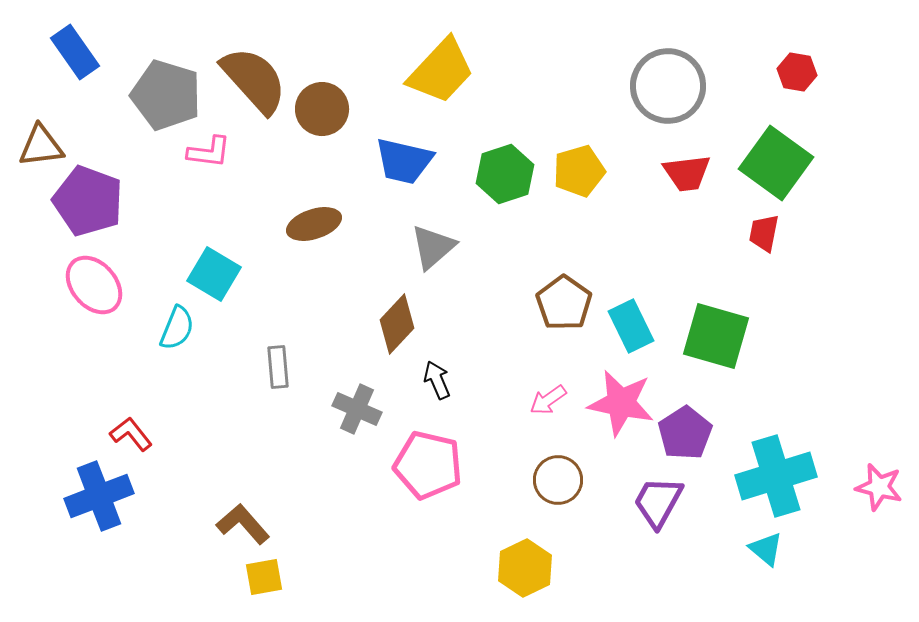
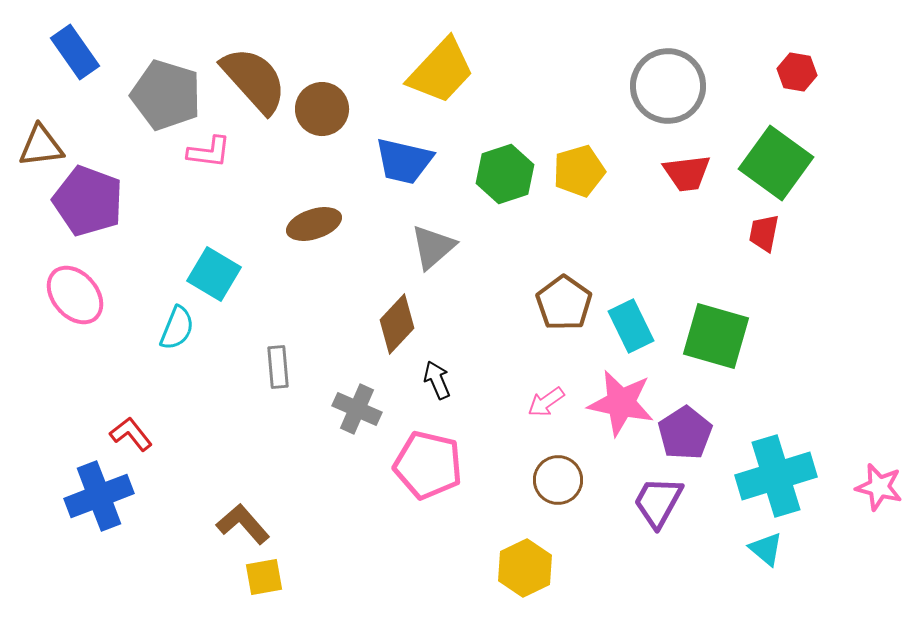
pink ellipse at (94, 285): moved 19 px left, 10 px down
pink arrow at (548, 400): moved 2 px left, 2 px down
